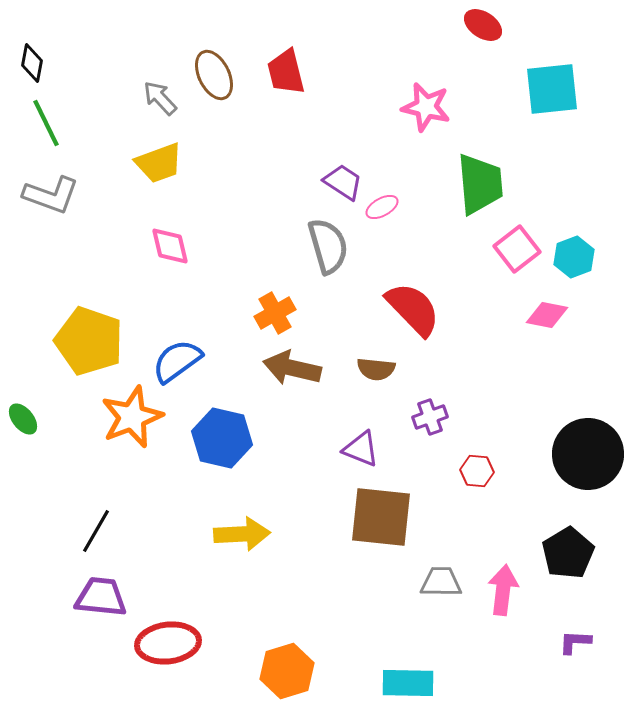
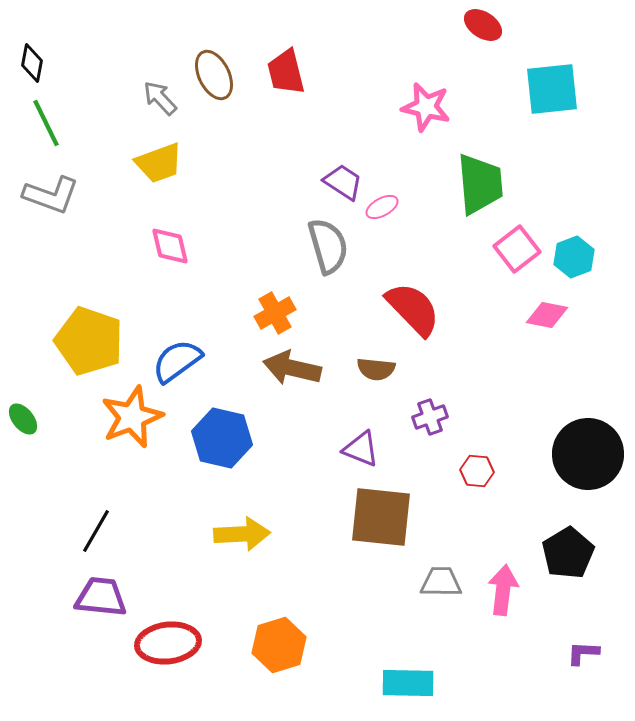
purple L-shape at (575, 642): moved 8 px right, 11 px down
orange hexagon at (287, 671): moved 8 px left, 26 px up
